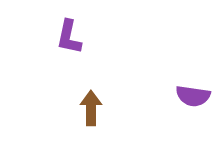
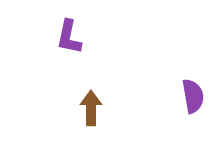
purple semicircle: rotated 108 degrees counterclockwise
